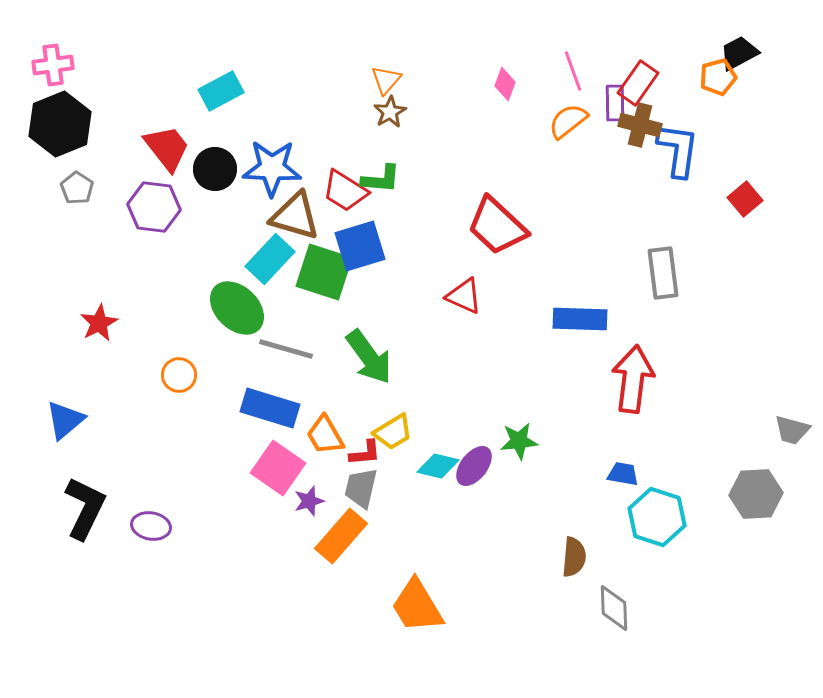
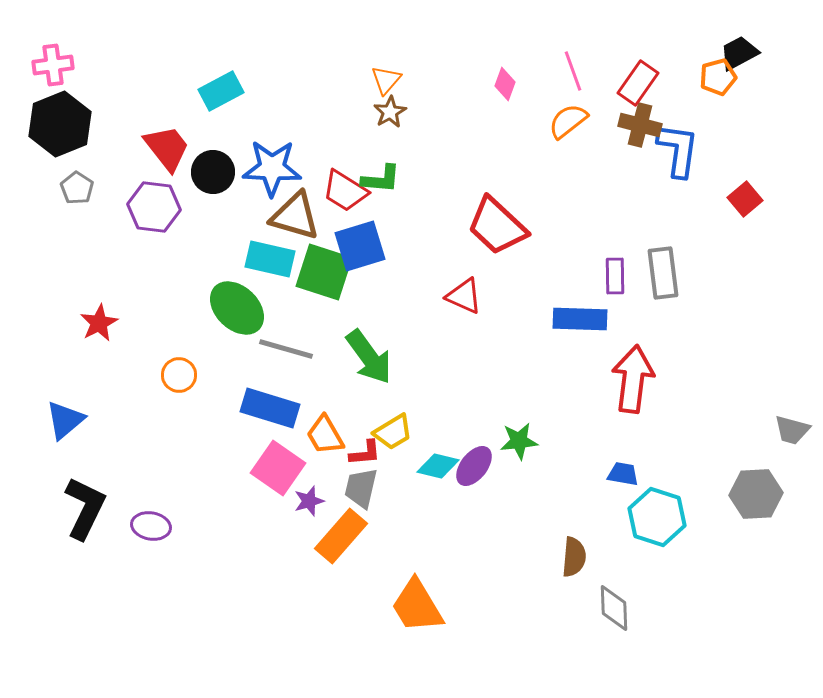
purple rectangle at (615, 103): moved 173 px down
black circle at (215, 169): moved 2 px left, 3 px down
cyan rectangle at (270, 259): rotated 60 degrees clockwise
